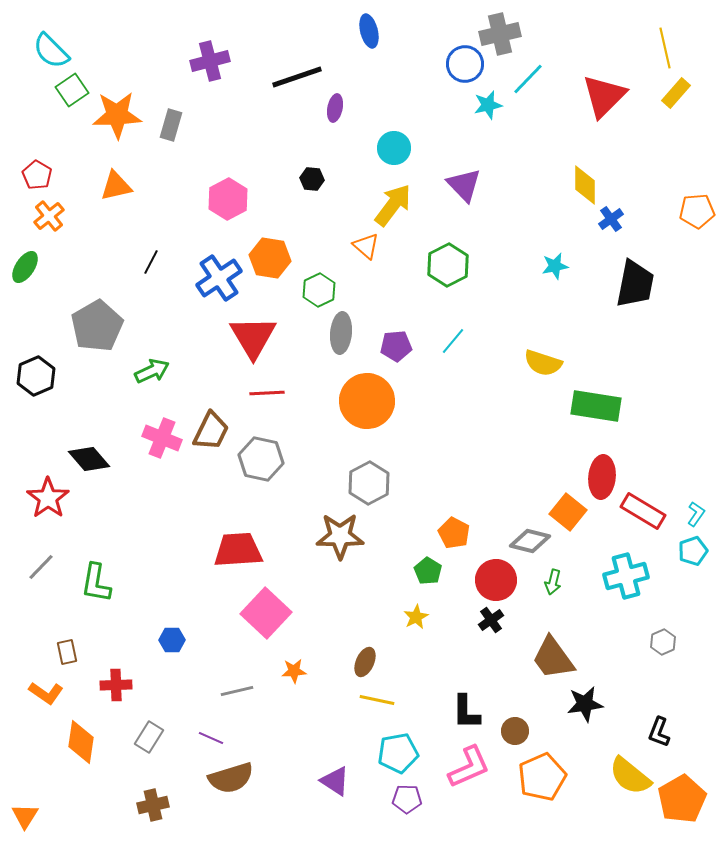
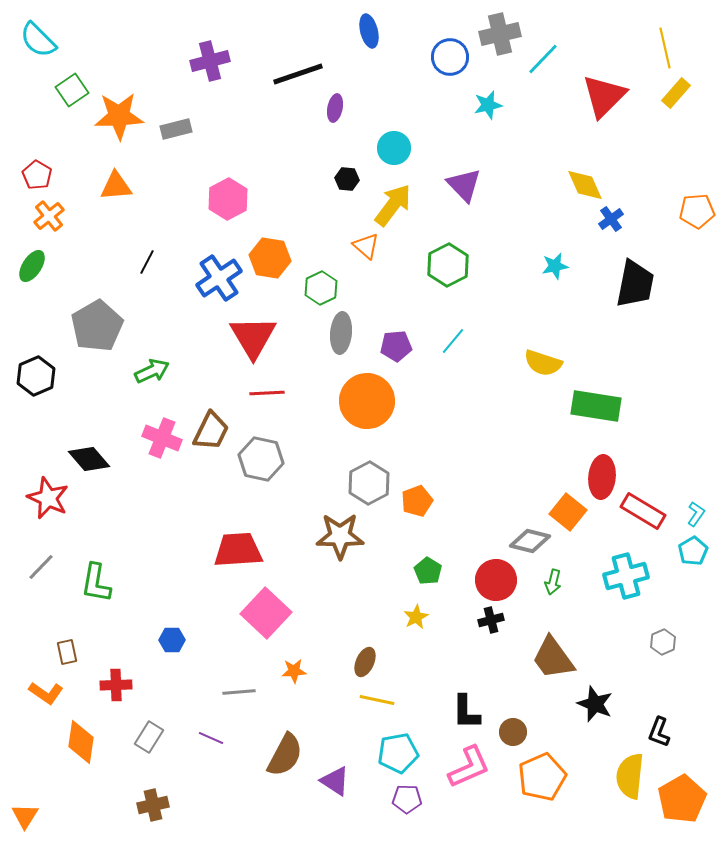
cyan semicircle at (51, 51): moved 13 px left, 11 px up
blue circle at (465, 64): moved 15 px left, 7 px up
black line at (297, 77): moved 1 px right, 3 px up
cyan line at (528, 79): moved 15 px right, 20 px up
orange star at (117, 115): moved 2 px right, 1 px down
gray rectangle at (171, 125): moved 5 px right, 4 px down; rotated 60 degrees clockwise
black hexagon at (312, 179): moved 35 px right
yellow diamond at (585, 185): rotated 24 degrees counterclockwise
orange triangle at (116, 186): rotated 8 degrees clockwise
black line at (151, 262): moved 4 px left
green ellipse at (25, 267): moved 7 px right, 1 px up
green hexagon at (319, 290): moved 2 px right, 2 px up
red star at (48, 498): rotated 12 degrees counterclockwise
orange pentagon at (454, 533): moved 37 px left, 32 px up; rotated 24 degrees clockwise
cyan pentagon at (693, 551): rotated 12 degrees counterclockwise
black cross at (491, 620): rotated 20 degrees clockwise
gray line at (237, 691): moved 2 px right, 1 px down; rotated 8 degrees clockwise
black star at (585, 704): moved 10 px right; rotated 30 degrees clockwise
brown circle at (515, 731): moved 2 px left, 1 px down
yellow semicircle at (630, 776): rotated 57 degrees clockwise
brown semicircle at (231, 778): moved 54 px right, 23 px up; rotated 45 degrees counterclockwise
